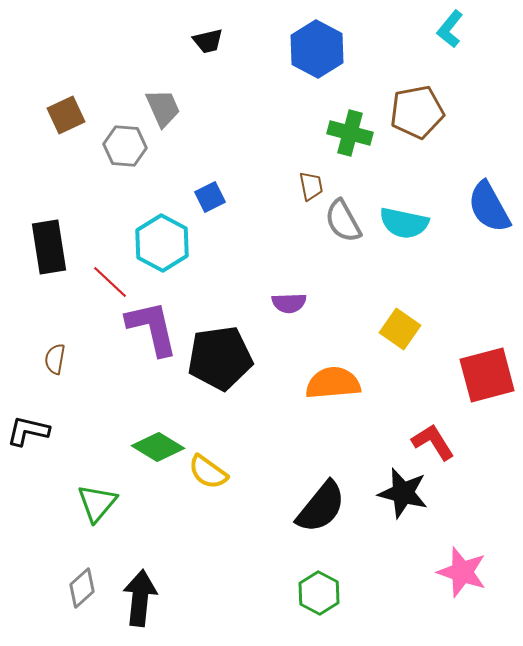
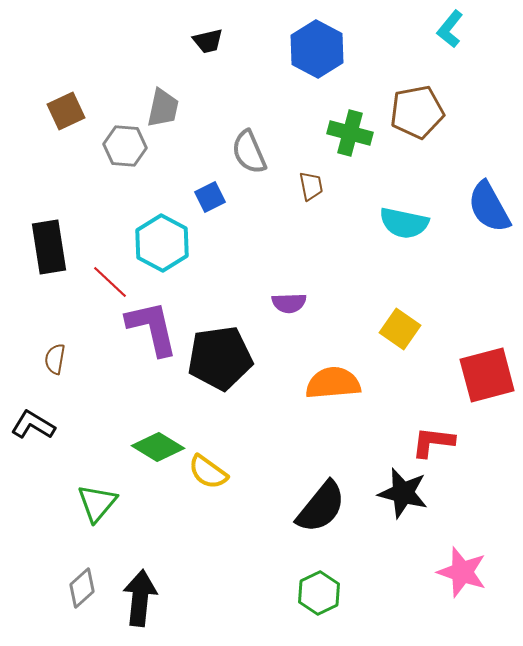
gray trapezoid: rotated 36 degrees clockwise
brown square: moved 4 px up
gray semicircle: moved 94 px left, 69 px up; rotated 6 degrees clockwise
black L-shape: moved 5 px right, 6 px up; rotated 18 degrees clockwise
red L-shape: rotated 51 degrees counterclockwise
green hexagon: rotated 6 degrees clockwise
